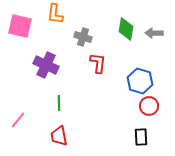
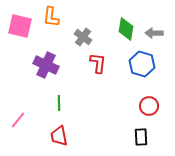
orange L-shape: moved 4 px left, 3 px down
gray cross: rotated 18 degrees clockwise
blue hexagon: moved 2 px right, 17 px up
